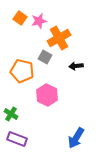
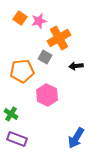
orange pentagon: rotated 20 degrees counterclockwise
